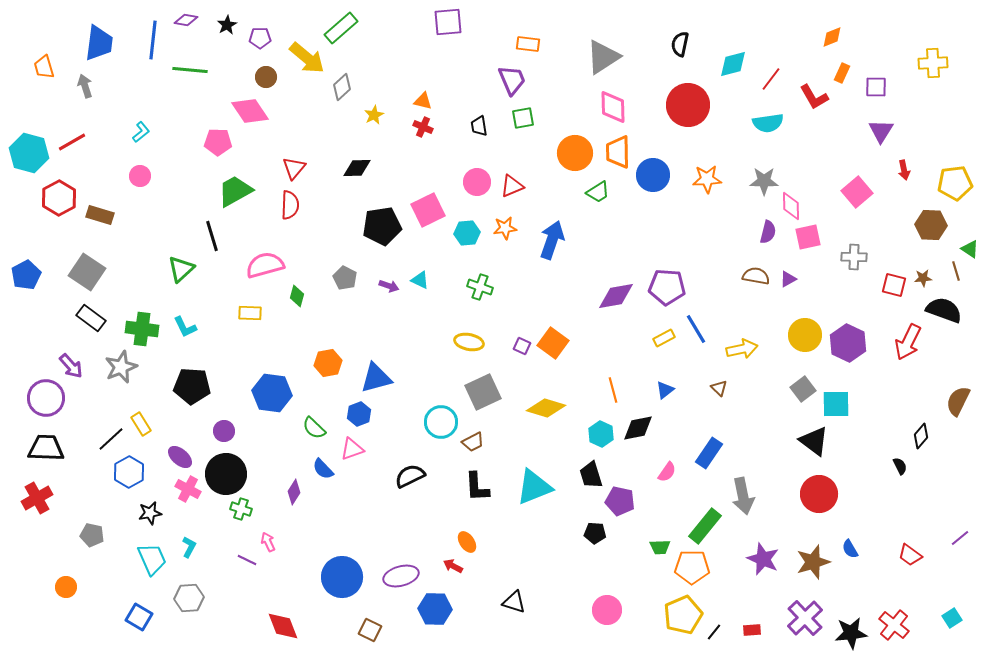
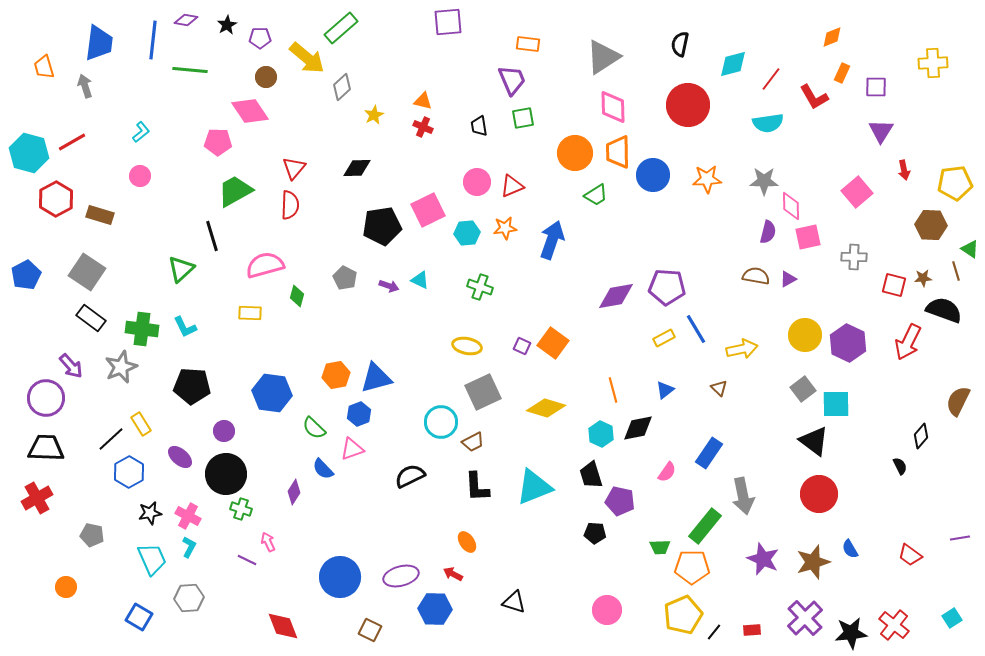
green trapezoid at (598, 192): moved 2 px left, 3 px down
red hexagon at (59, 198): moved 3 px left, 1 px down
yellow ellipse at (469, 342): moved 2 px left, 4 px down
orange hexagon at (328, 363): moved 8 px right, 12 px down
pink cross at (188, 489): moved 27 px down
purple line at (960, 538): rotated 30 degrees clockwise
red arrow at (453, 566): moved 8 px down
blue circle at (342, 577): moved 2 px left
